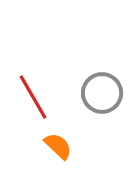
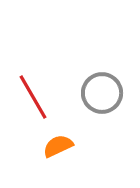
orange semicircle: rotated 68 degrees counterclockwise
